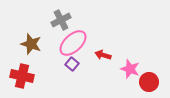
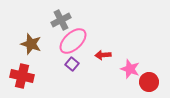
pink ellipse: moved 2 px up
red arrow: rotated 21 degrees counterclockwise
